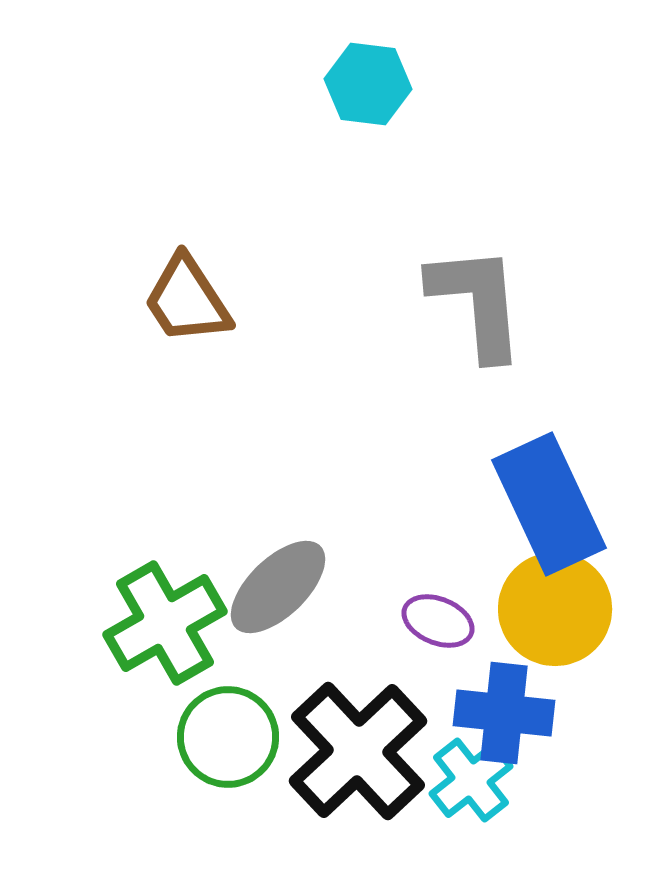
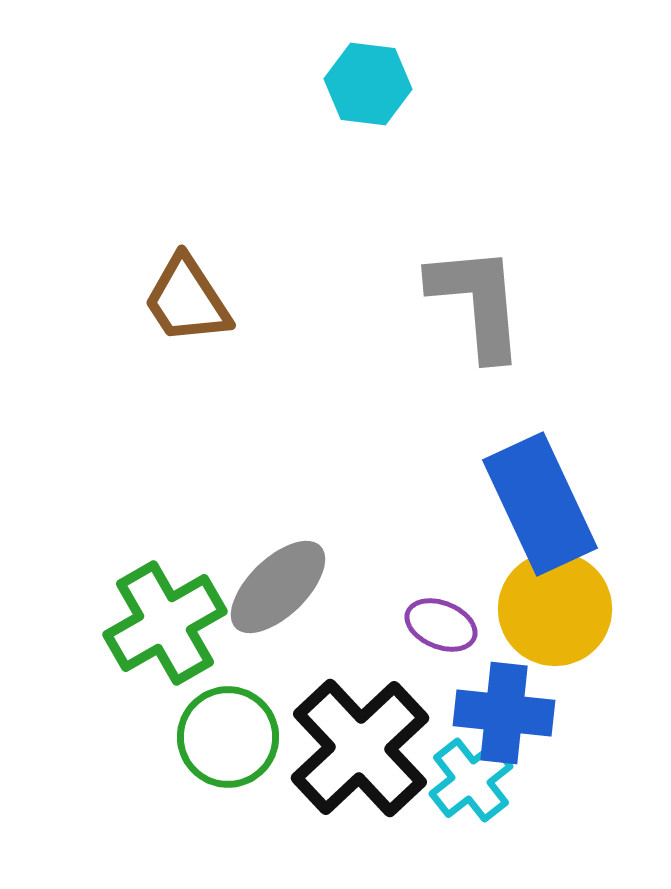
blue rectangle: moved 9 px left
purple ellipse: moved 3 px right, 4 px down
black cross: moved 2 px right, 3 px up
